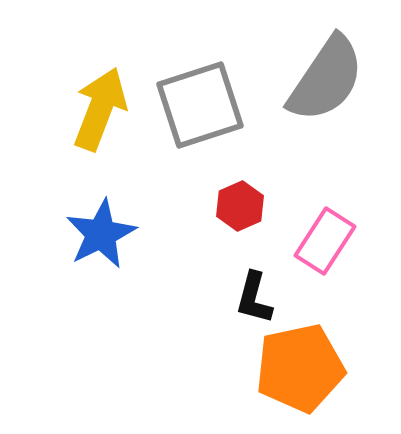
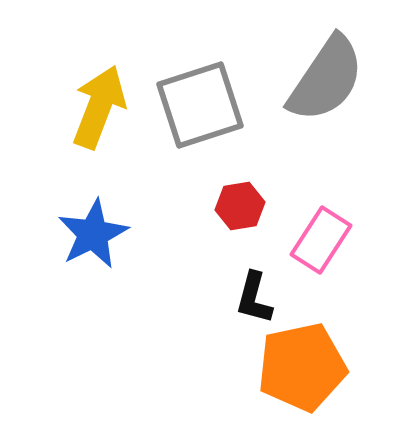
yellow arrow: moved 1 px left, 2 px up
red hexagon: rotated 15 degrees clockwise
blue star: moved 8 px left
pink rectangle: moved 4 px left, 1 px up
orange pentagon: moved 2 px right, 1 px up
